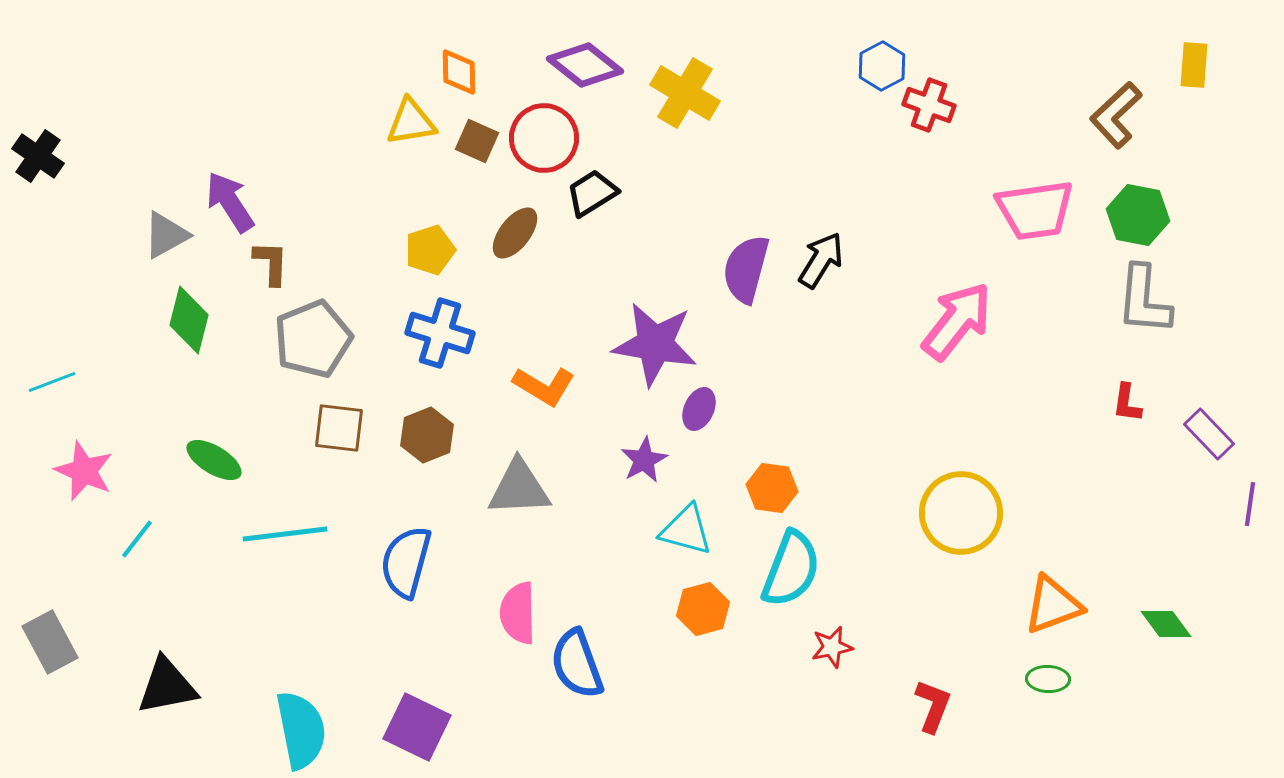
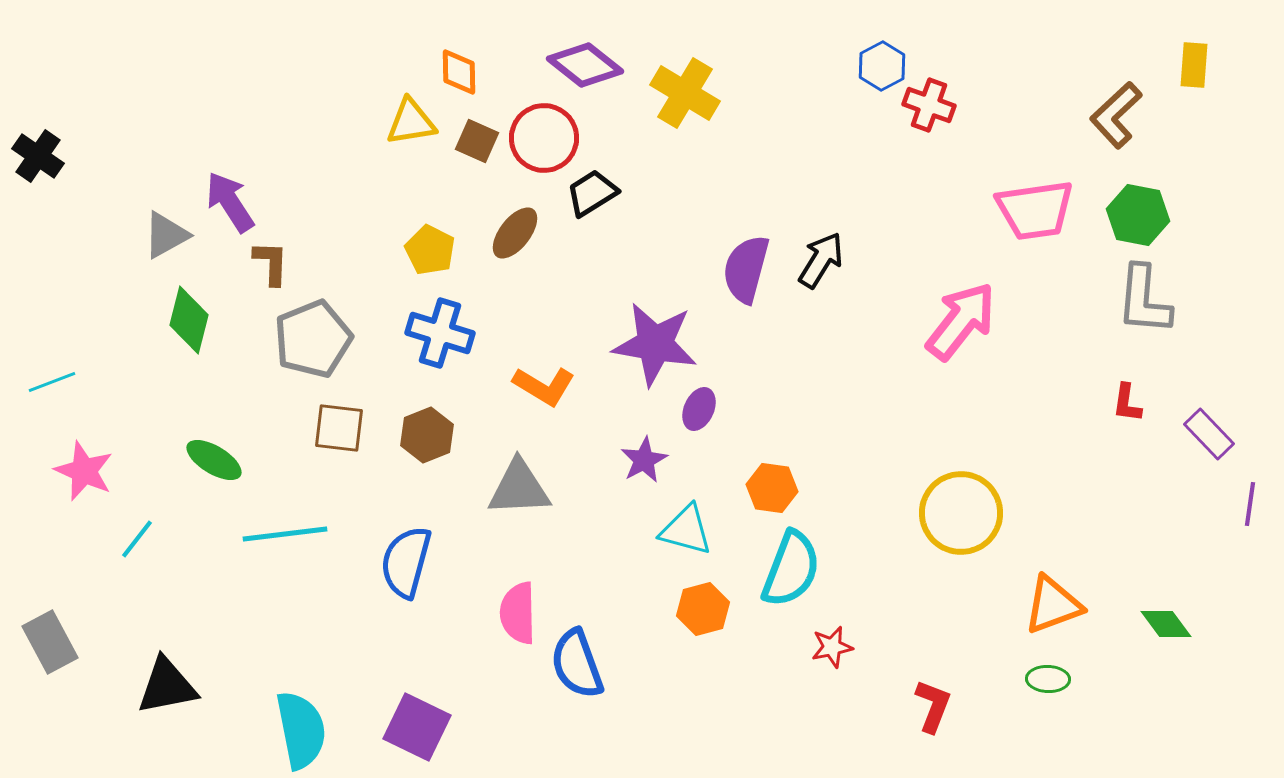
yellow pentagon at (430, 250): rotated 27 degrees counterclockwise
pink arrow at (957, 321): moved 4 px right
